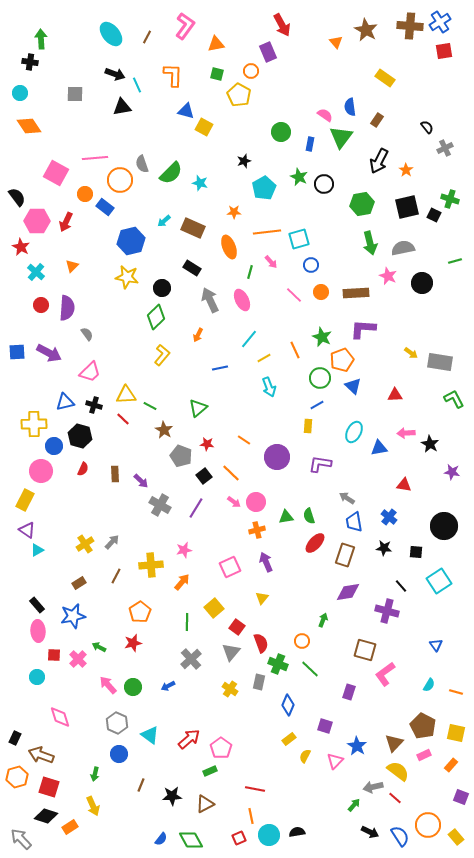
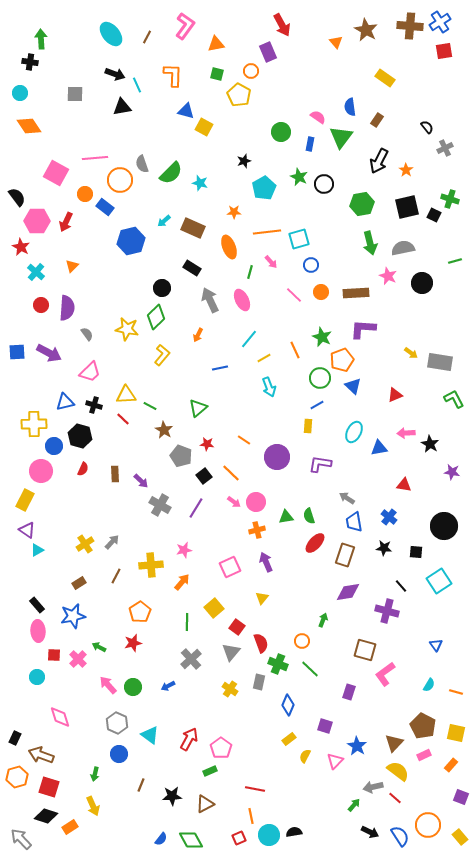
pink semicircle at (325, 115): moved 7 px left, 2 px down
yellow star at (127, 277): moved 52 px down
red triangle at (395, 395): rotated 21 degrees counterclockwise
red arrow at (189, 739): rotated 20 degrees counterclockwise
black semicircle at (297, 832): moved 3 px left
yellow rectangle at (456, 837): moved 4 px right
